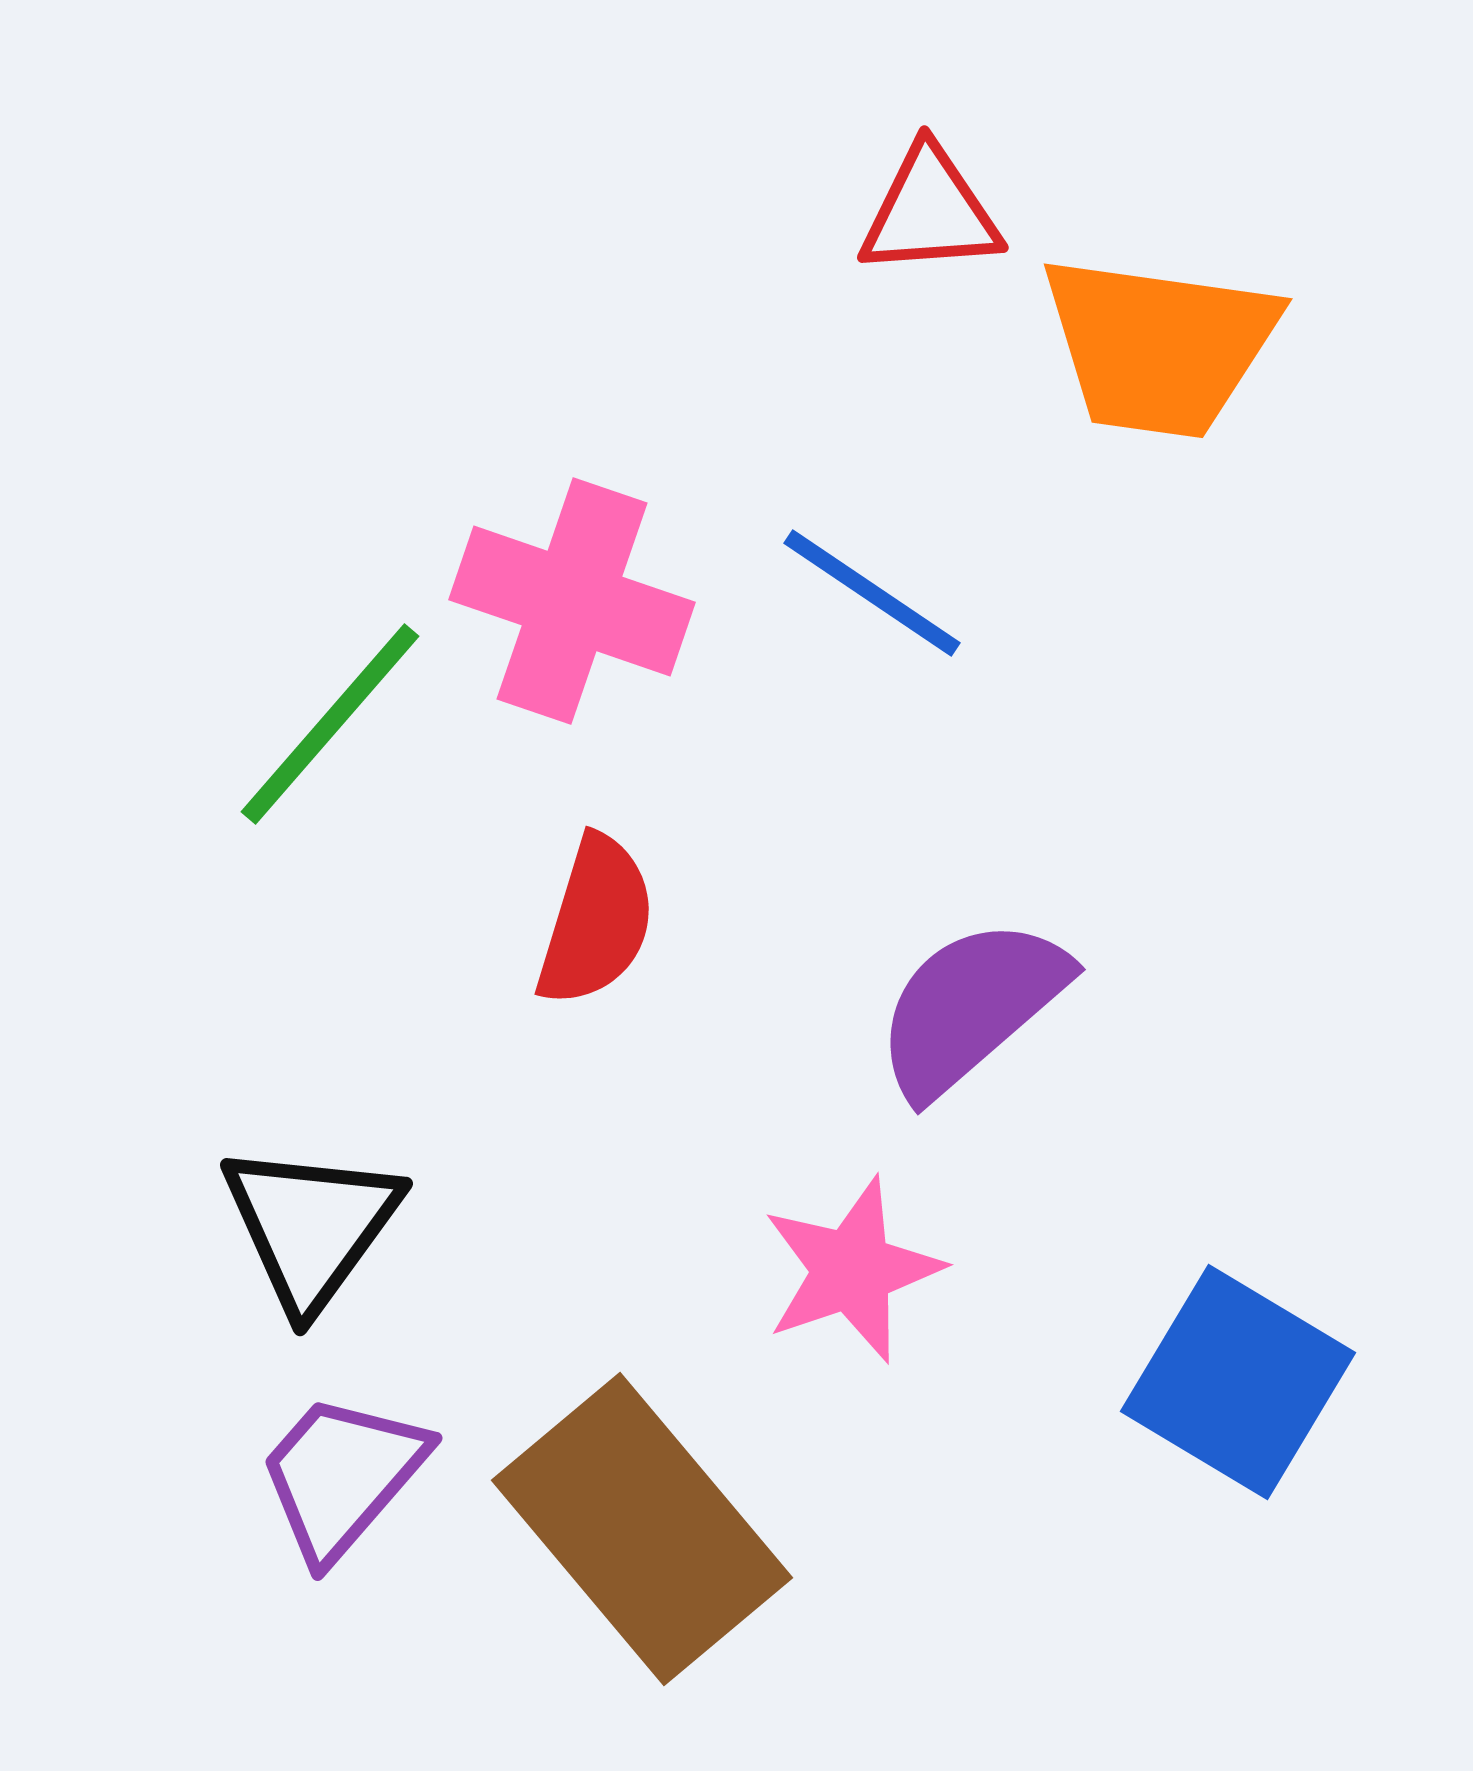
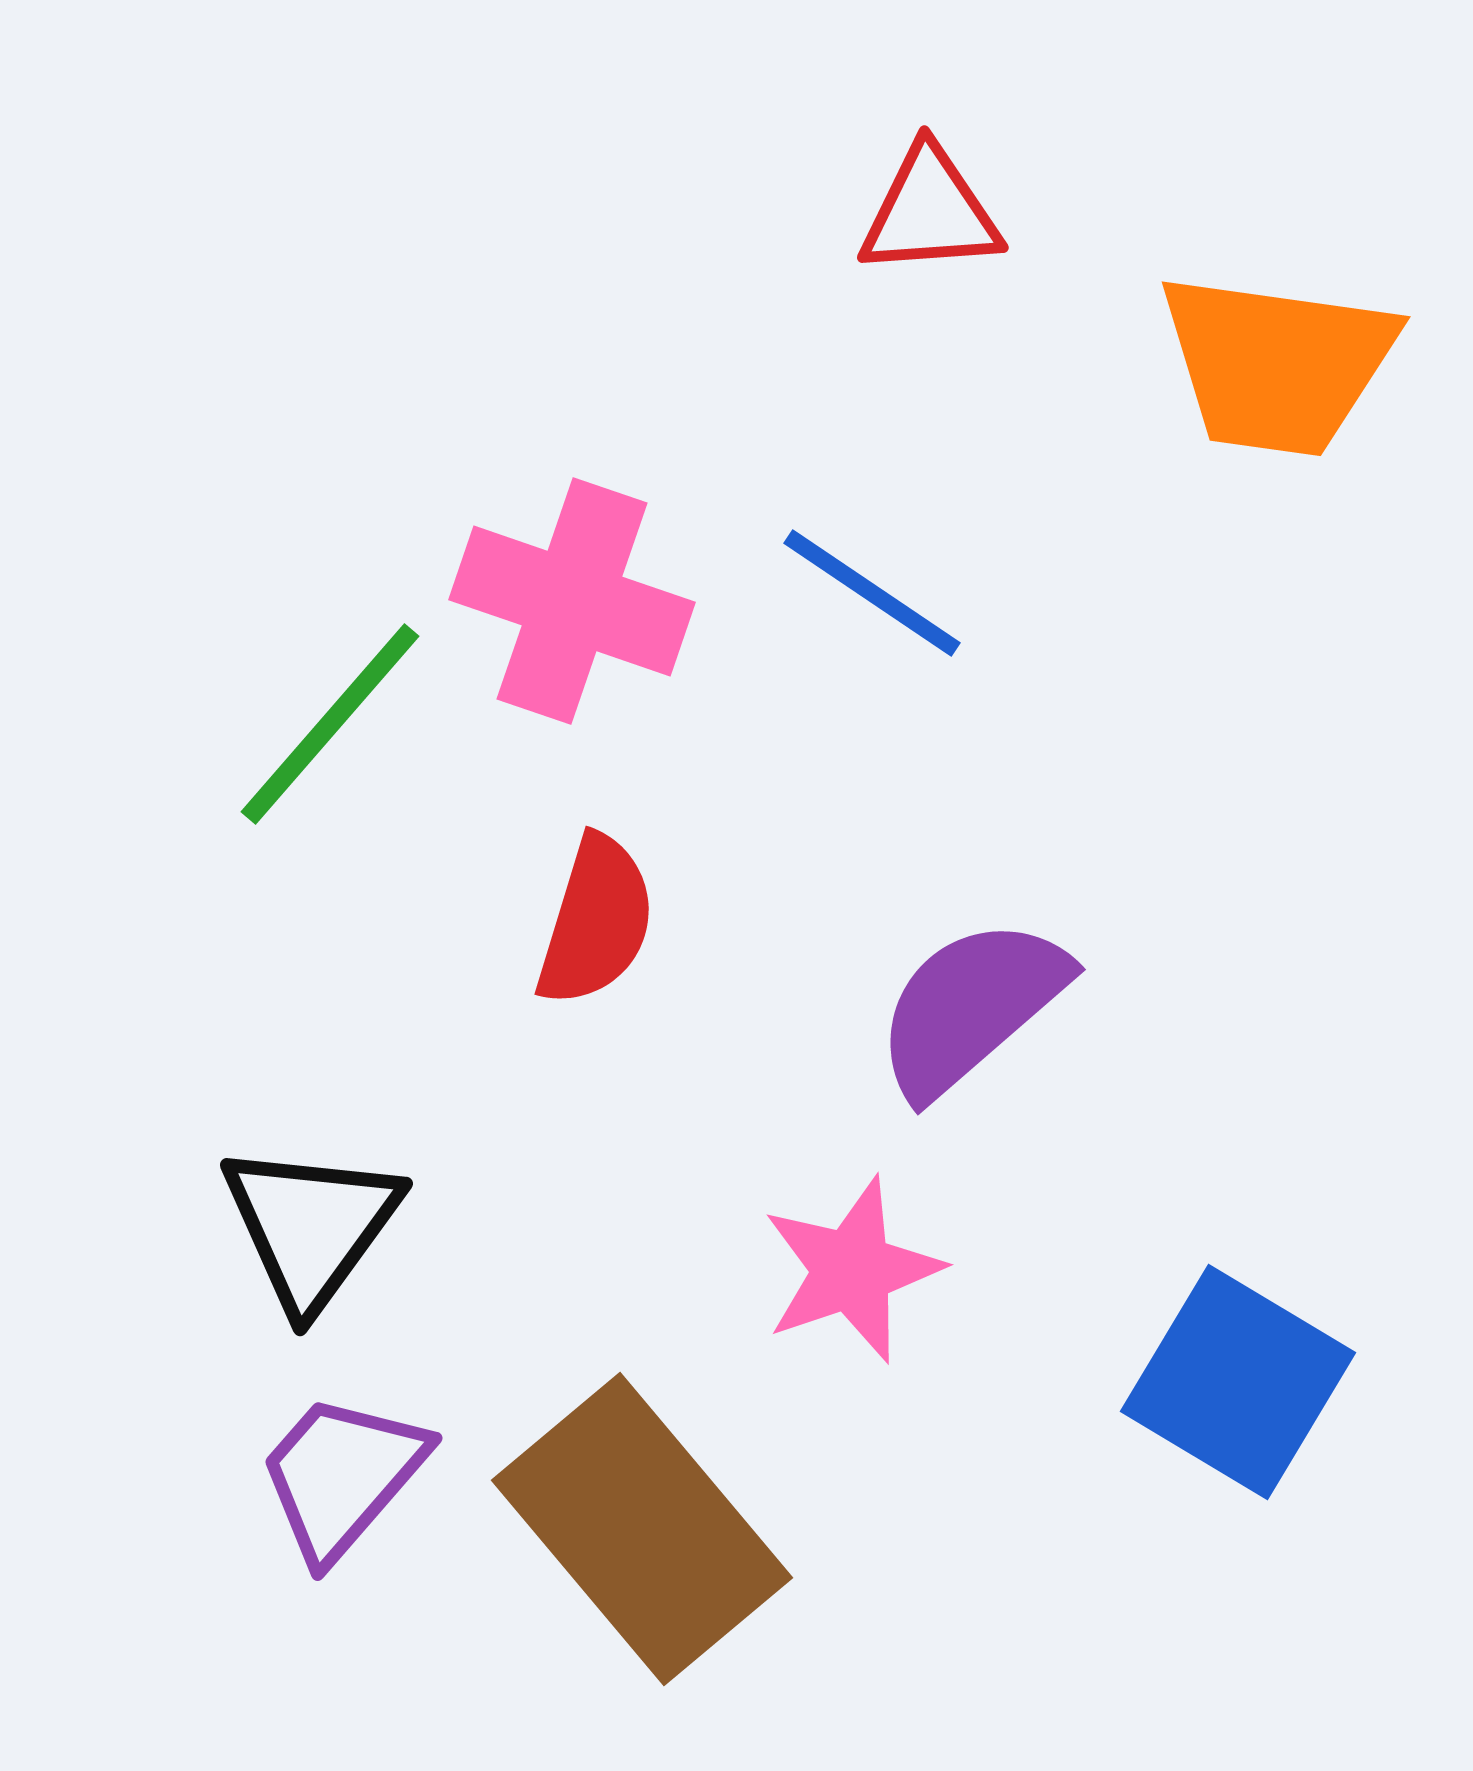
orange trapezoid: moved 118 px right, 18 px down
